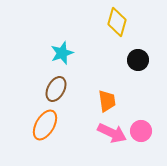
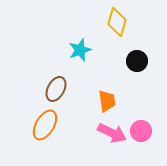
cyan star: moved 18 px right, 3 px up
black circle: moved 1 px left, 1 px down
